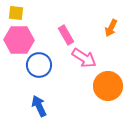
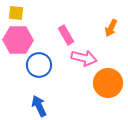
pink hexagon: moved 1 px left
pink arrow: rotated 20 degrees counterclockwise
orange circle: moved 3 px up
